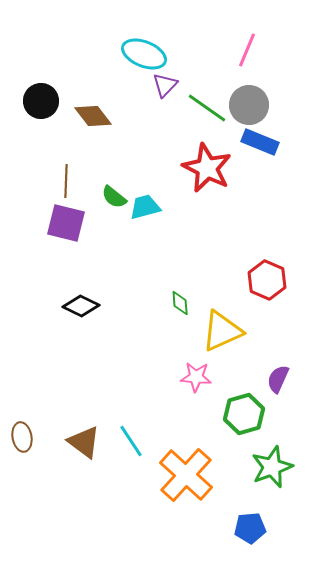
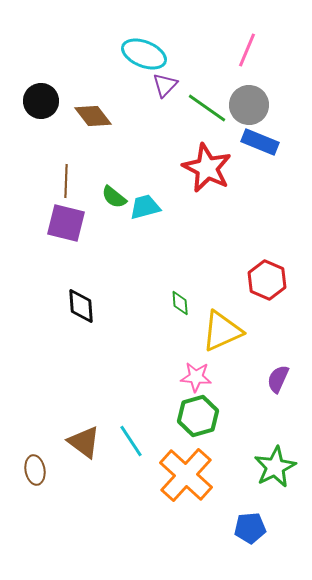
black diamond: rotated 60 degrees clockwise
green hexagon: moved 46 px left, 2 px down
brown ellipse: moved 13 px right, 33 px down
green star: moved 3 px right; rotated 6 degrees counterclockwise
